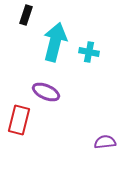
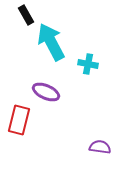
black rectangle: rotated 48 degrees counterclockwise
cyan arrow: moved 4 px left; rotated 42 degrees counterclockwise
cyan cross: moved 1 px left, 12 px down
purple semicircle: moved 5 px left, 5 px down; rotated 15 degrees clockwise
